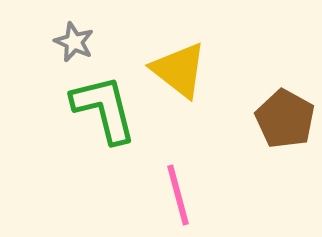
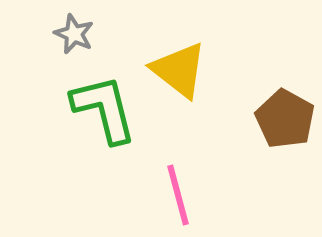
gray star: moved 8 px up
